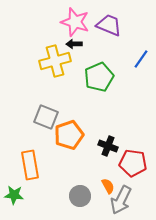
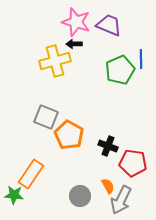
pink star: moved 1 px right
blue line: rotated 36 degrees counterclockwise
green pentagon: moved 21 px right, 7 px up
orange pentagon: rotated 24 degrees counterclockwise
orange rectangle: moved 1 px right, 9 px down; rotated 44 degrees clockwise
